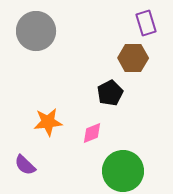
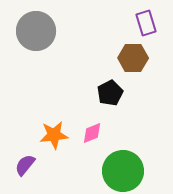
orange star: moved 6 px right, 13 px down
purple semicircle: rotated 85 degrees clockwise
